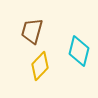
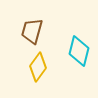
yellow diamond: moved 2 px left, 1 px down; rotated 8 degrees counterclockwise
